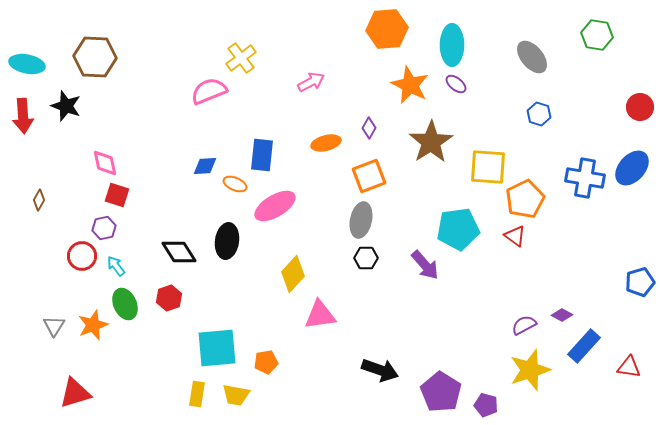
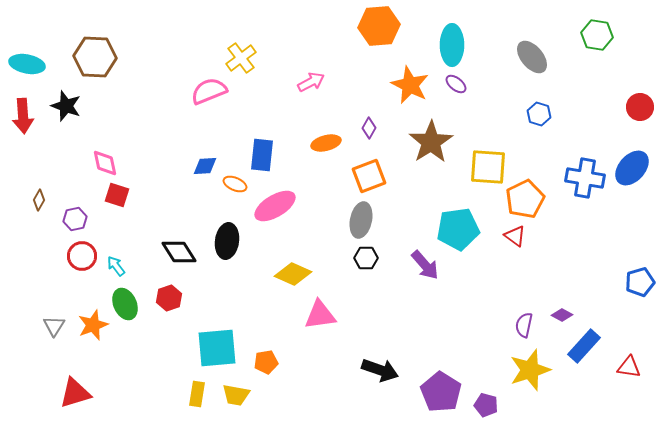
orange hexagon at (387, 29): moved 8 px left, 3 px up
purple hexagon at (104, 228): moved 29 px left, 9 px up
yellow diamond at (293, 274): rotated 72 degrees clockwise
purple semicircle at (524, 325): rotated 50 degrees counterclockwise
